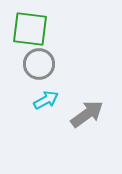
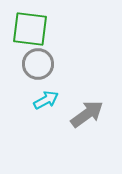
gray circle: moved 1 px left
